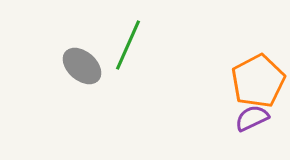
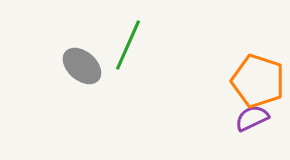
orange pentagon: rotated 26 degrees counterclockwise
